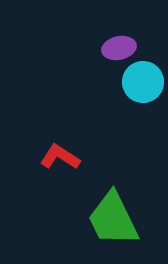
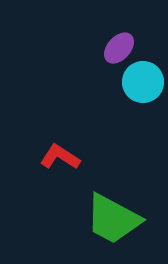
purple ellipse: rotated 36 degrees counterclockwise
green trapezoid: rotated 36 degrees counterclockwise
